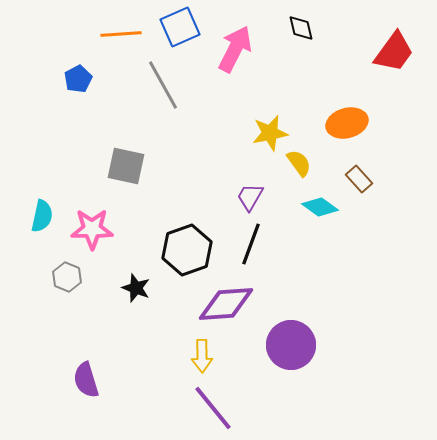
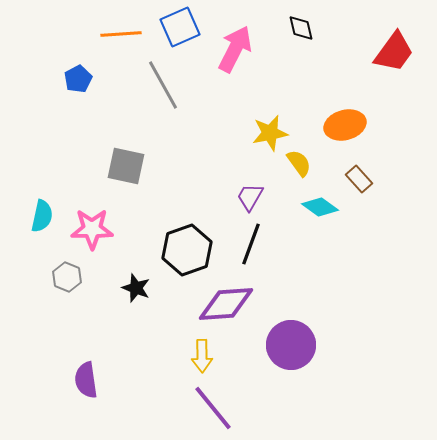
orange ellipse: moved 2 px left, 2 px down
purple semicircle: rotated 9 degrees clockwise
